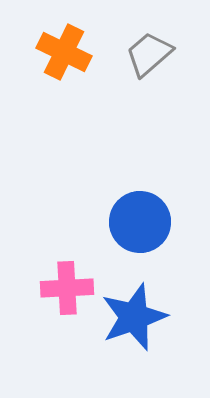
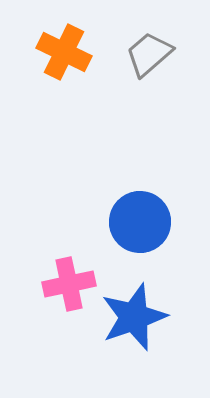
pink cross: moved 2 px right, 4 px up; rotated 9 degrees counterclockwise
